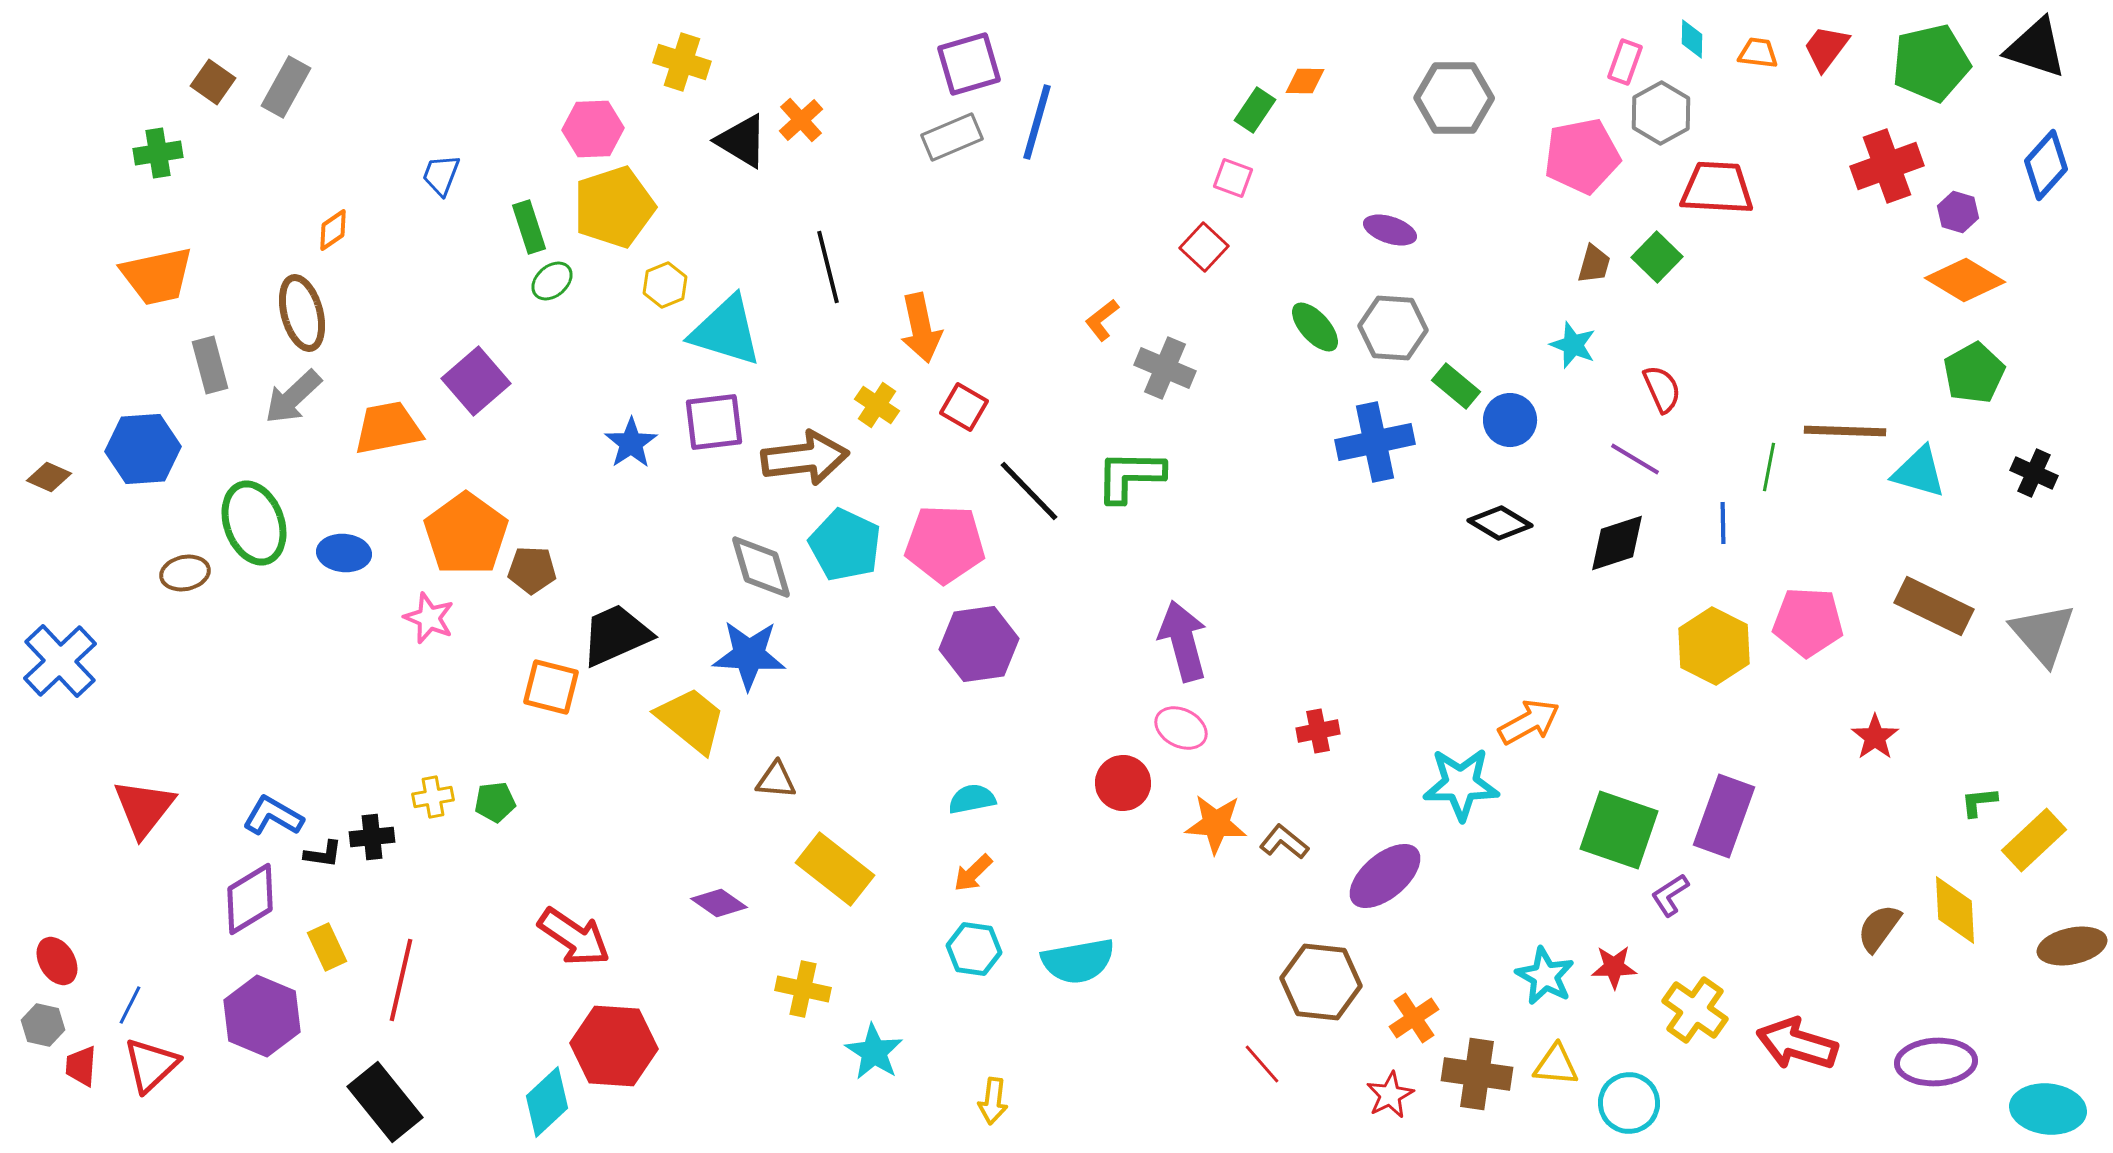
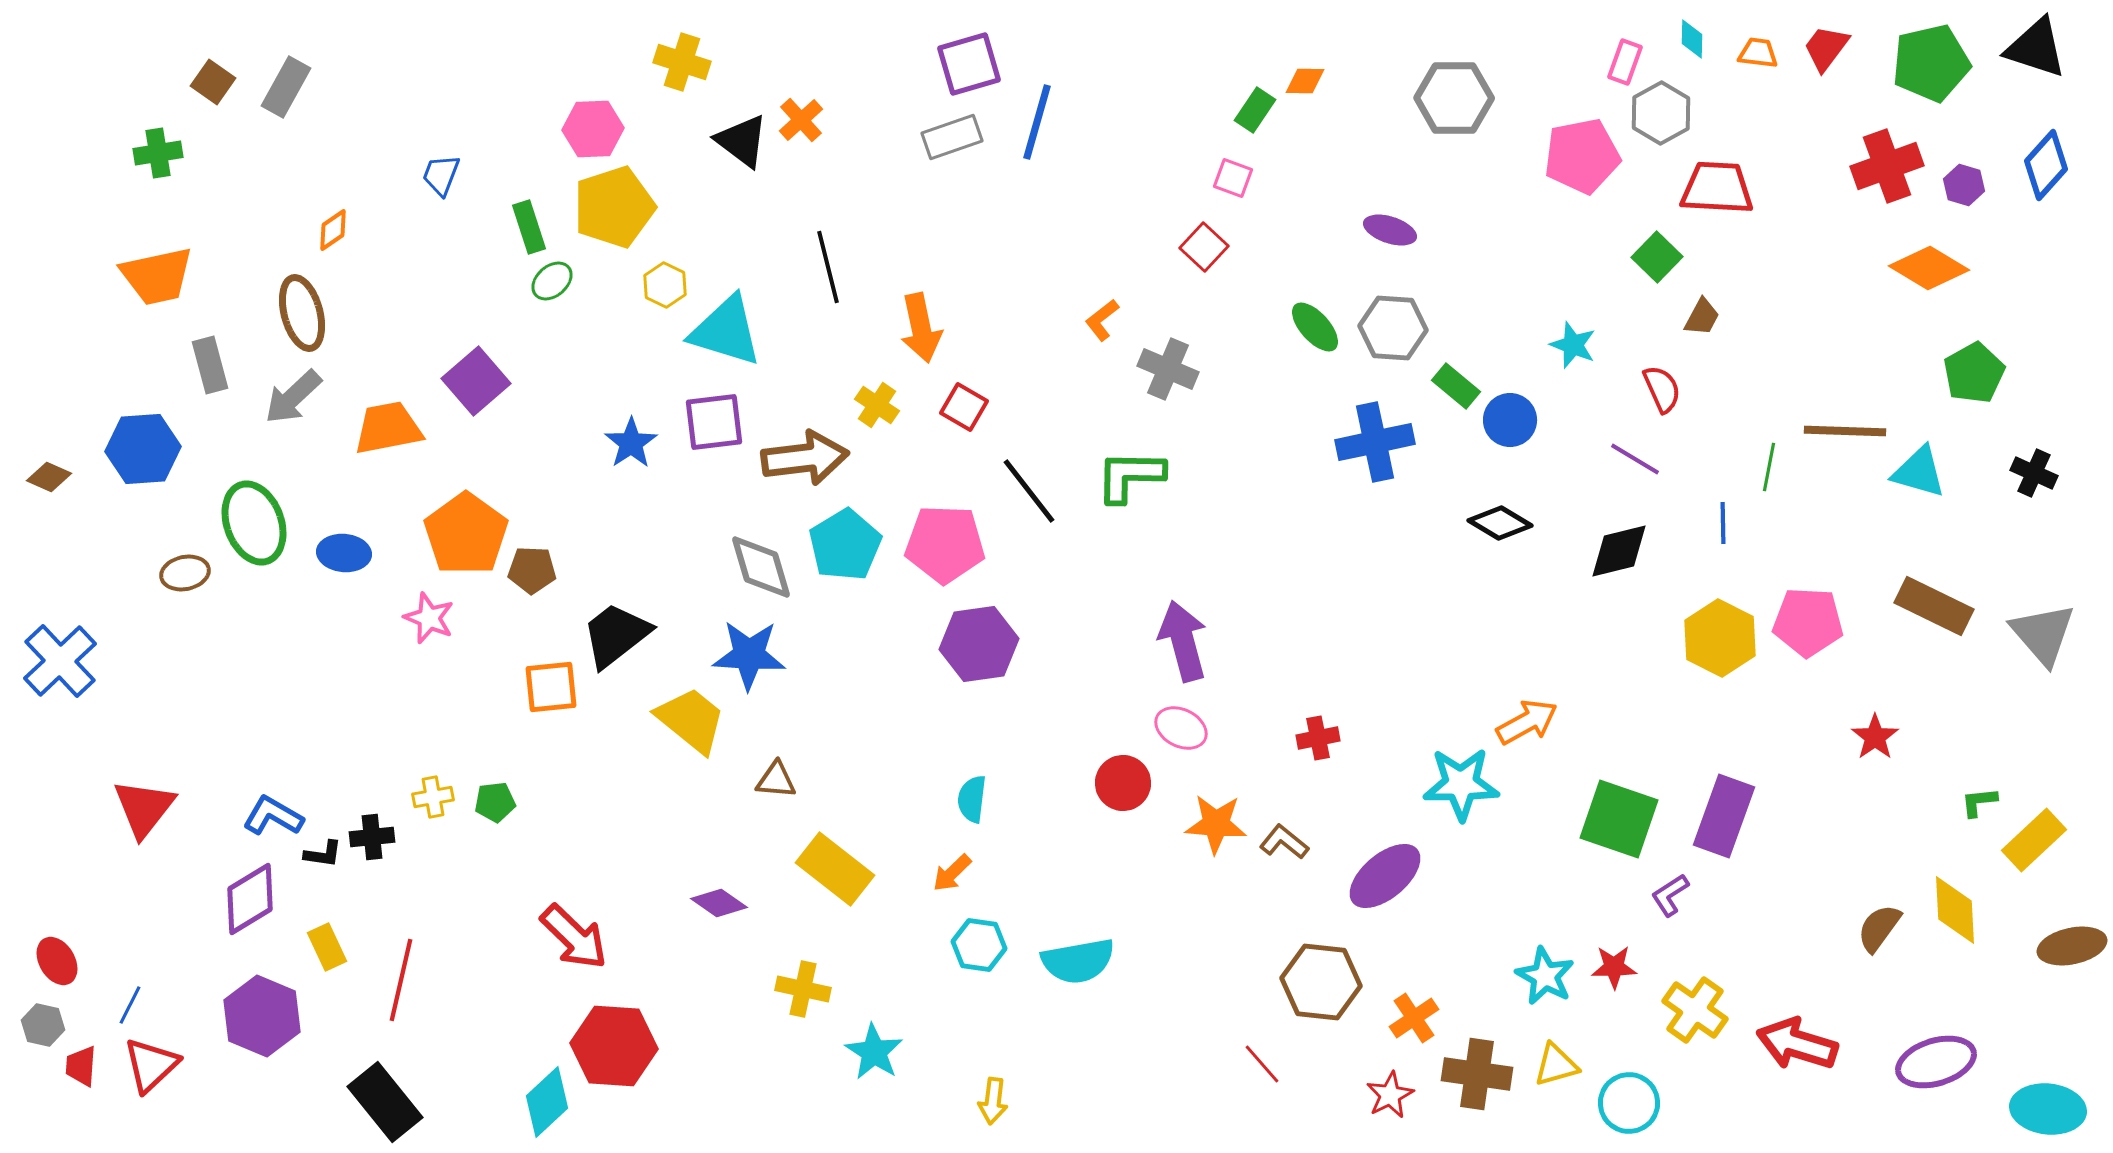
gray rectangle at (952, 137): rotated 4 degrees clockwise
black triangle at (742, 141): rotated 6 degrees clockwise
purple hexagon at (1958, 212): moved 6 px right, 27 px up
brown trapezoid at (1594, 264): moved 108 px right, 53 px down; rotated 12 degrees clockwise
orange diamond at (1965, 280): moved 36 px left, 12 px up
yellow hexagon at (665, 285): rotated 12 degrees counterclockwise
gray cross at (1165, 368): moved 3 px right, 1 px down
black line at (1029, 491): rotated 6 degrees clockwise
black diamond at (1617, 543): moved 2 px right, 8 px down; rotated 4 degrees clockwise
cyan pentagon at (845, 545): rotated 16 degrees clockwise
black trapezoid at (616, 635): rotated 14 degrees counterclockwise
yellow hexagon at (1714, 646): moved 6 px right, 8 px up
orange square at (551, 687): rotated 20 degrees counterclockwise
orange arrow at (1529, 722): moved 2 px left
red cross at (1318, 731): moved 7 px down
cyan semicircle at (972, 799): rotated 72 degrees counterclockwise
green square at (1619, 830): moved 11 px up
orange arrow at (973, 873): moved 21 px left
red arrow at (574, 937): rotated 10 degrees clockwise
cyan hexagon at (974, 949): moved 5 px right, 4 px up
purple ellipse at (1936, 1062): rotated 14 degrees counterclockwise
yellow triangle at (1556, 1065): rotated 21 degrees counterclockwise
